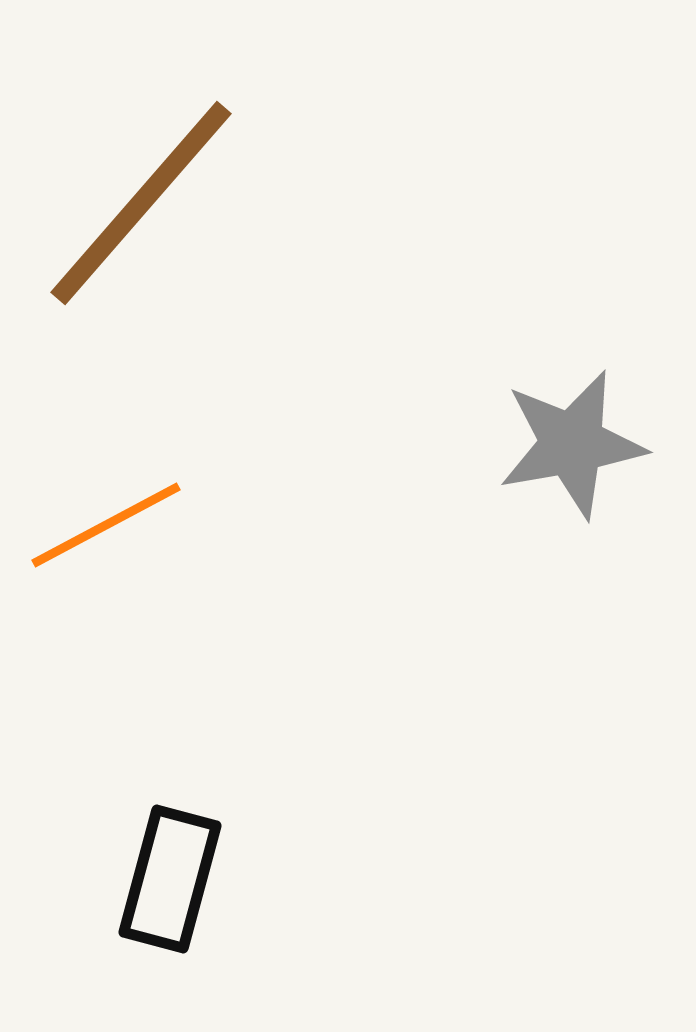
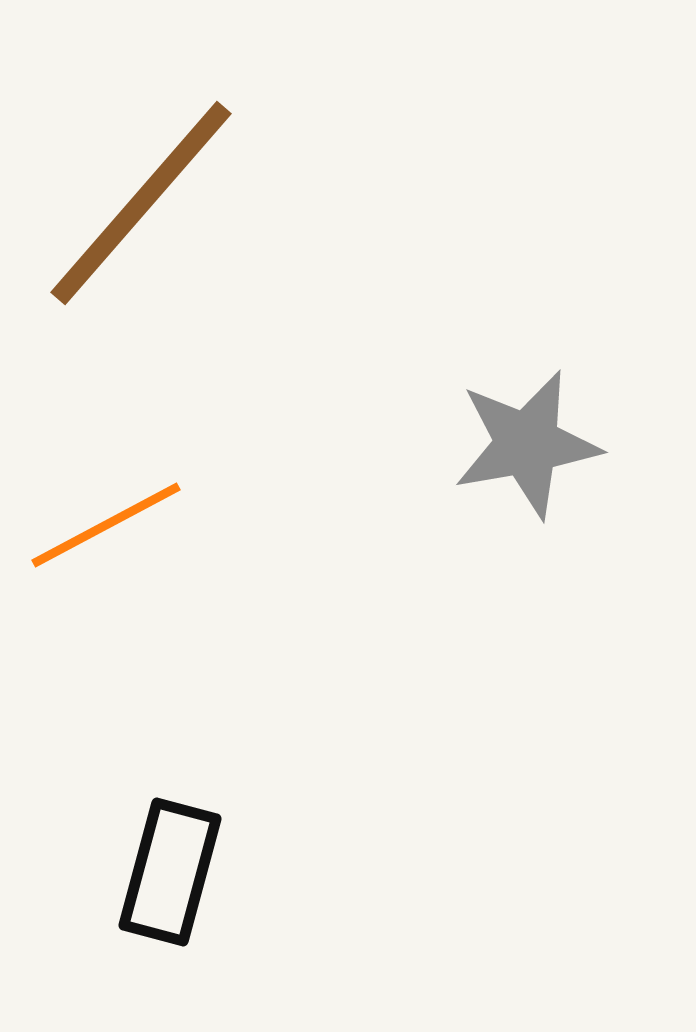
gray star: moved 45 px left
black rectangle: moved 7 px up
